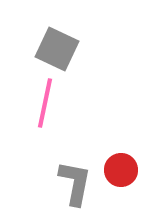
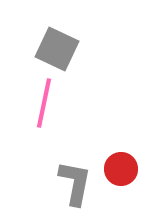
pink line: moved 1 px left
red circle: moved 1 px up
